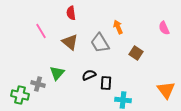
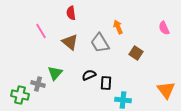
green triangle: moved 2 px left
